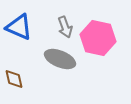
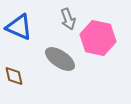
gray arrow: moved 3 px right, 8 px up
gray ellipse: rotated 12 degrees clockwise
brown diamond: moved 3 px up
